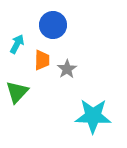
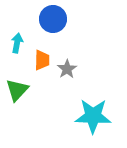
blue circle: moved 6 px up
cyan arrow: moved 1 px up; rotated 18 degrees counterclockwise
green triangle: moved 2 px up
